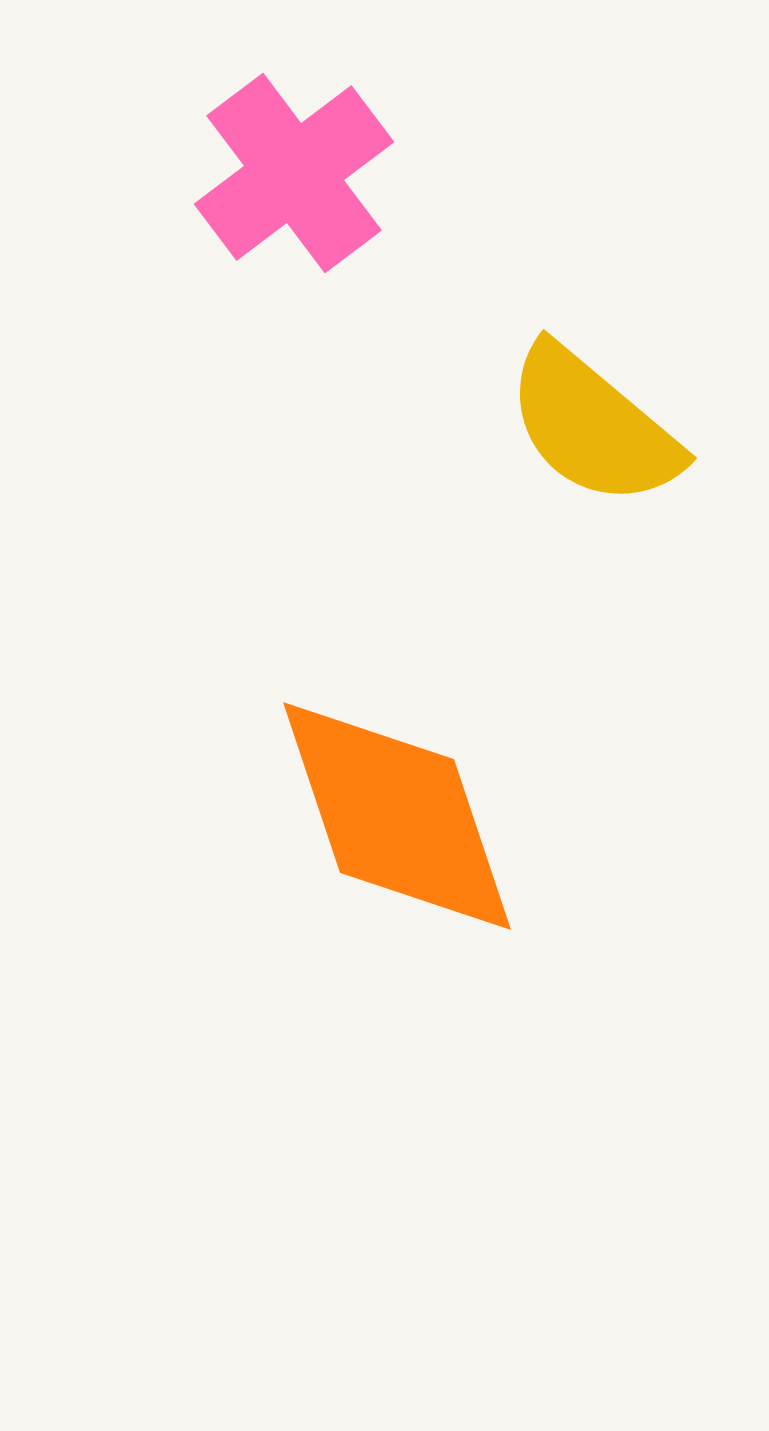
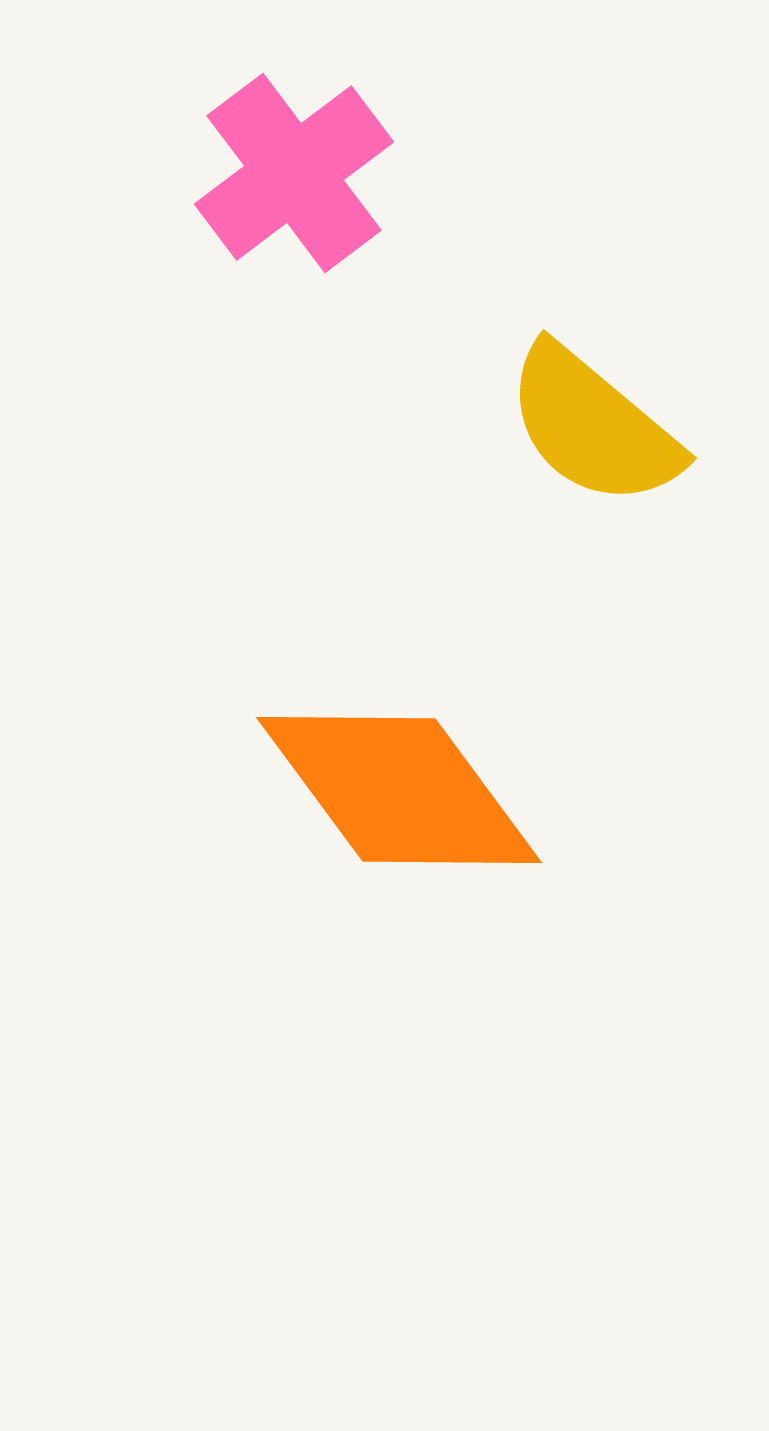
orange diamond: moved 2 px right, 26 px up; rotated 18 degrees counterclockwise
